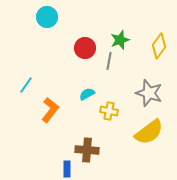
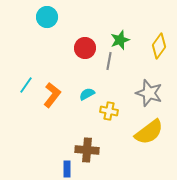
orange L-shape: moved 2 px right, 15 px up
